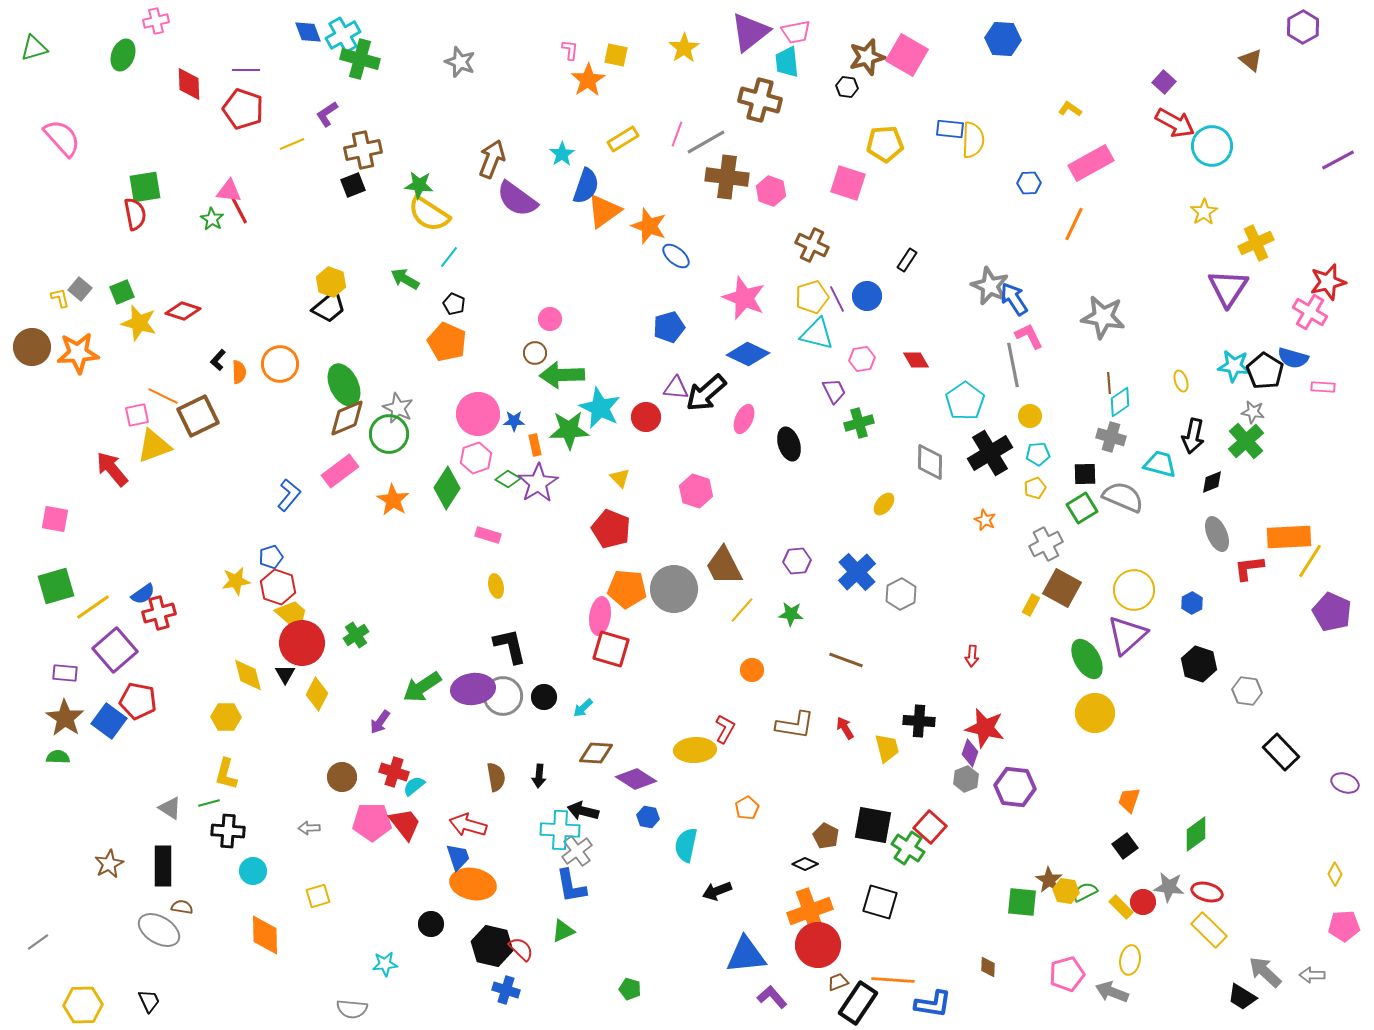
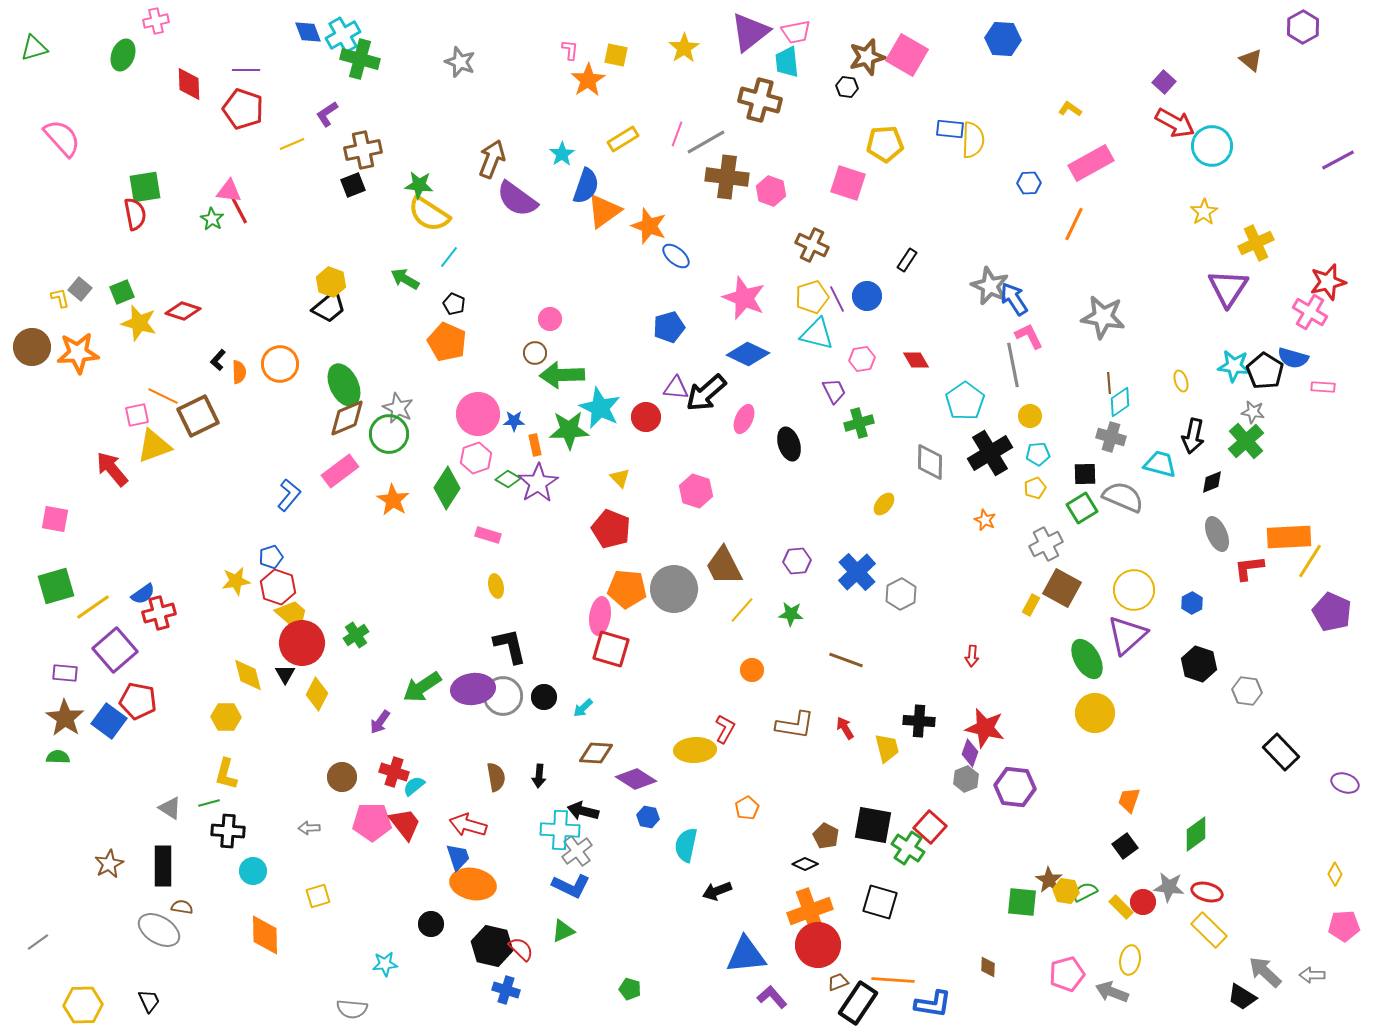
blue L-shape at (571, 886): rotated 54 degrees counterclockwise
